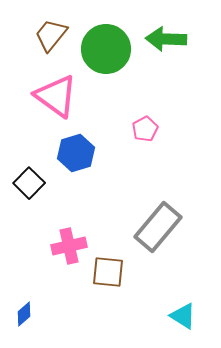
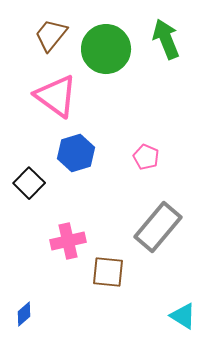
green arrow: rotated 66 degrees clockwise
pink pentagon: moved 1 px right, 28 px down; rotated 20 degrees counterclockwise
pink cross: moved 1 px left, 5 px up
